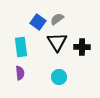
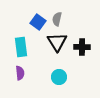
gray semicircle: rotated 40 degrees counterclockwise
